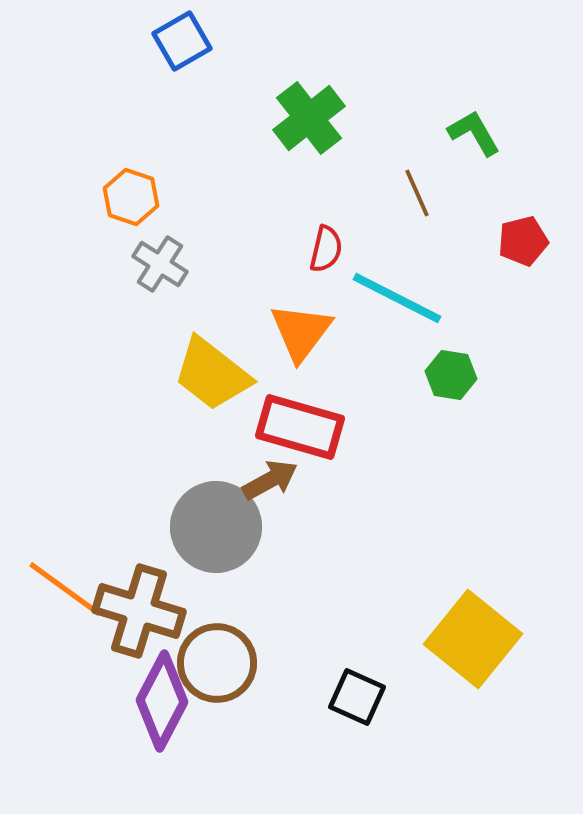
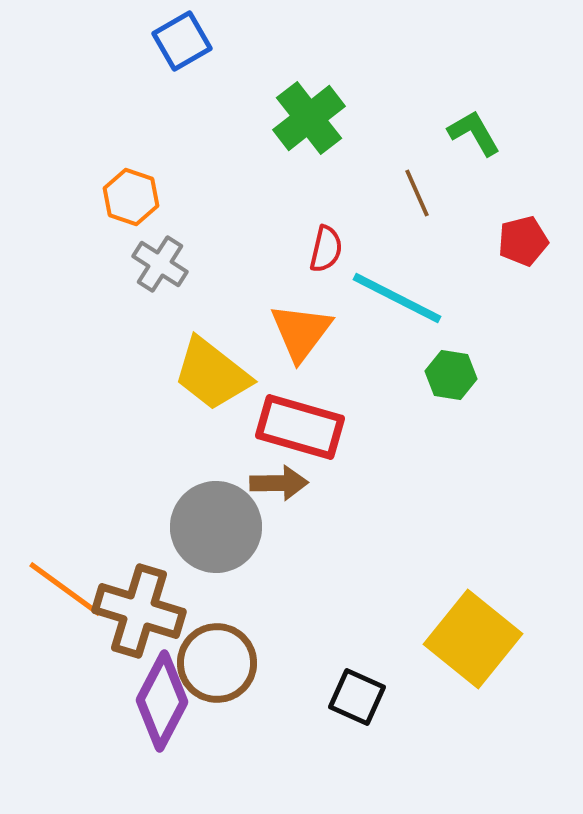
brown arrow: moved 9 px right, 3 px down; rotated 28 degrees clockwise
